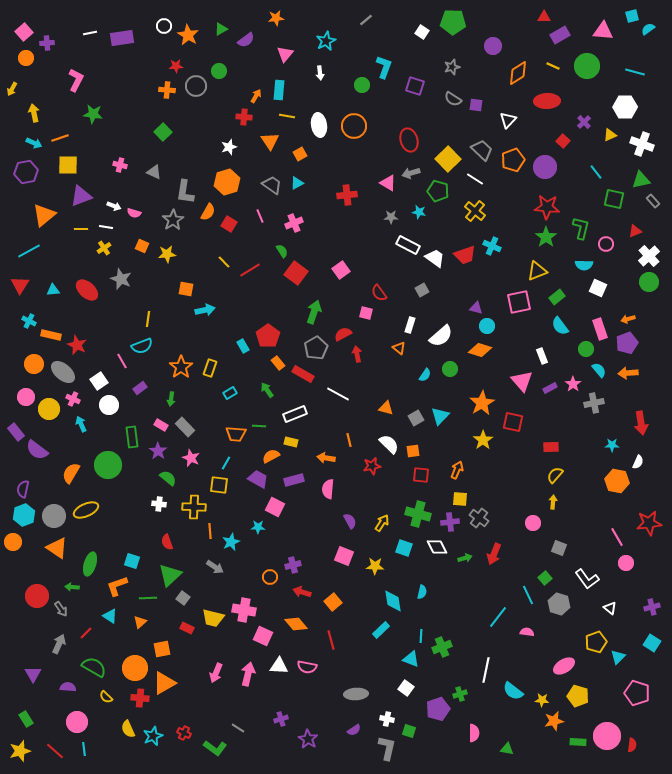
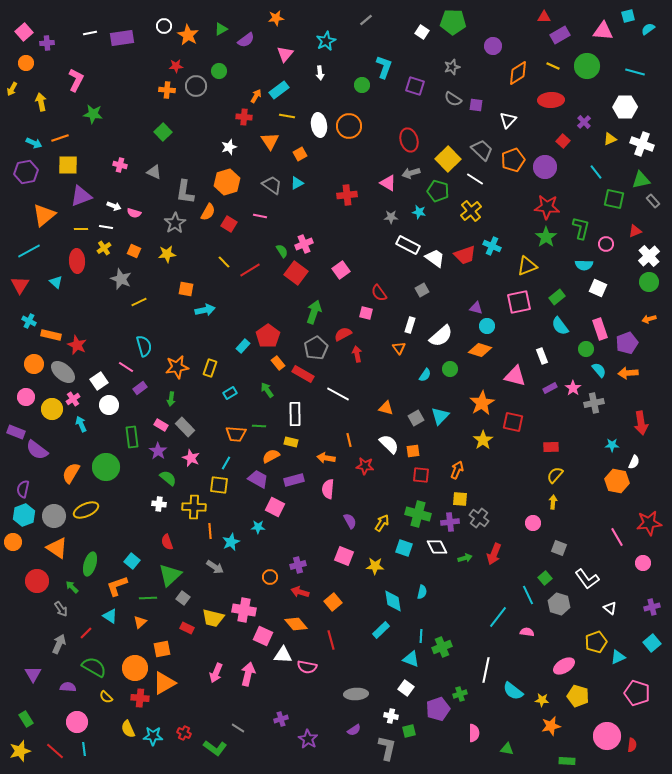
cyan square at (632, 16): moved 4 px left
orange circle at (26, 58): moved 5 px down
cyan rectangle at (279, 90): rotated 48 degrees clockwise
red ellipse at (547, 101): moved 4 px right, 1 px up
yellow arrow at (34, 113): moved 7 px right, 11 px up
orange circle at (354, 126): moved 5 px left
yellow triangle at (610, 135): moved 4 px down
yellow cross at (475, 211): moved 4 px left; rotated 10 degrees clockwise
pink line at (260, 216): rotated 56 degrees counterclockwise
gray star at (173, 220): moved 2 px right, 3 px down
pink cross at (294, 223): moved 10 px right, 21 px down
orange square at (142, 246): moved 8 px left, 5 px down
yellow triangle at (537, 271): moved 10 px left, 5 px up
cyan triangle at (53, 290): moved 3 px right, 8 px up; rotated 48 degrees clockwise
red ellipse at (87, 290): moved 10 px left, 29 px up; rotated 45 degrees clockwise
yellow line at (148, 319): moved 9 px left, 17 px up; rotated 56 degrees clockwise
orange arrow at (628, 319): moved 21 px right
cyan semicircle at (142, 346): moved 2 px right; rotated 85 degrees counterclockwise
cyan rectangle at (243, 346): rotated 72 degrees clockwise
orange triangle at (399, 348): rotated 16 degrees clockwise
pink line at (122, 361): moved 4 px right, 6 px down; rotated 28 degrees counterclockwise
orange star at (181, 367): moved 4 px left; rotated 25 degrees clockwise
pink triangle at (522, 381): moved 7 px left, 5 px up; rotated 35 degrees counterclockwise
pink star at (573, 384): moved 4 px down
pink cross at (73, 399): rotated 32 degrees clockwise
yellow circle at (49, 409): moved 3 px right
white rectangle at (295, 414): rotated 70 degrees counterclockwise
purple rectangle at (16, 432): rotated 30 degrees counterclockwise
white semicircle at (638, 462): moved 4 px left
green circle at (108, 465): moved 2 px left, 2 px down
red star at (372, 466): moved 7 px left; rotated 18 degrees clockwise
cyan square at (132, 561): rotated 21 degrees clockwise
pink circle at (626, 563): moved 17 px right
purple cross at (293, 565): moved 5 px right
green arrow at (72, 587): rotated 40 degrees clockwise
red arrow at (302, 592): moved 2 px left
red circle at (37, 596): moved 15 px up
cyan square at (652, 643): rotated 18 degrees clockwise
cyan triangle at (618, 657): rotated 21 degrees clockwise
white triangle at (279, 666): moved 4 px right, 11 px up
white cross at (387, 719): moved 4 px right, 3 px up
orange star at (554, 721): moved 3 px left, 5 px down
green square at (409, 731): rotated 32 degrees counterclockwise
cyan star at (153, 736): rotated 24 degrees clockwise
green rectangle at (578, 742): moved 11 px left, 19 px down
